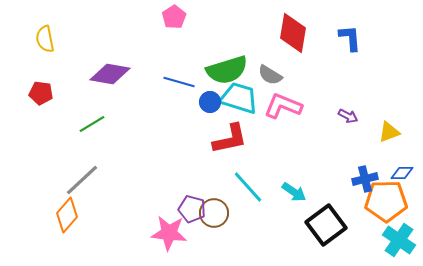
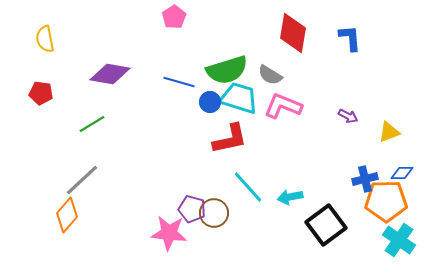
cyan arrow: moved 4 px left, 5 px down; rotated 135 degrees clockwise
